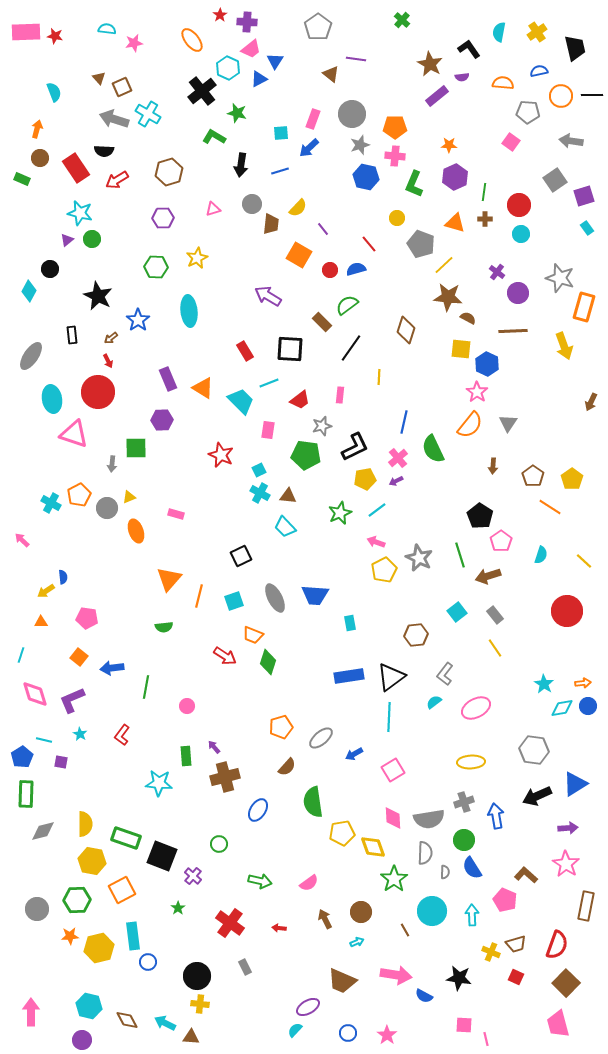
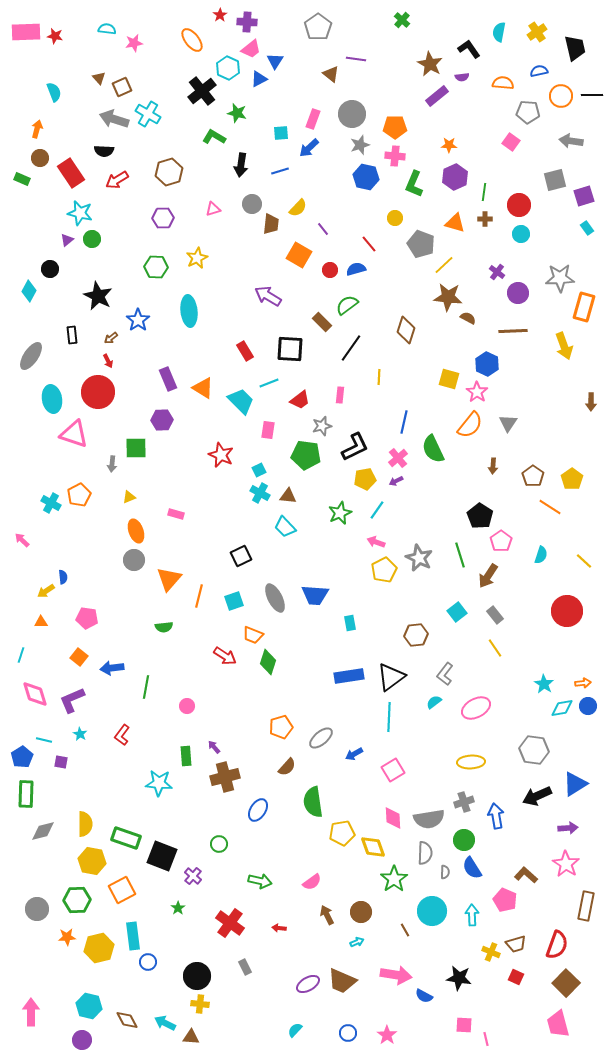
red rectangle at (76, 168): moved 5 px left, 5 px down
gray square at (555, 180): rotated 20 degrees clockwise
yellow circle at (397, 218): moved 2 px left
gray star at (560, 278): rotated 20 degrees counterclockwise
yellow square at (461, 349): moved 12 px left, 30 px down; rotated 10 degrees clockwise
brown arrow at (591, 402): rotated 24 degrees counterclockwise
gray circle at (107, 508): moved 27 px right, 52 px down
cyan line at (377, 510): rotated 18 degrees counterclockwise
brown arrow at (488, 576): rotated 40 degrees counterclockwise
pink semicircle at (309, 883): moved 3 px right, 1 px up
brown arrow at (325, 919): moved 2 px right, 4 px up
orange star at (70, 936): moved 3 px left, 1 px down
purple ellipse at (308, 1007): moved 23 px up
